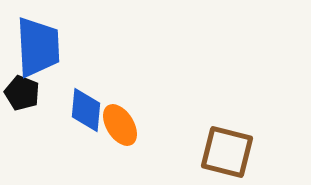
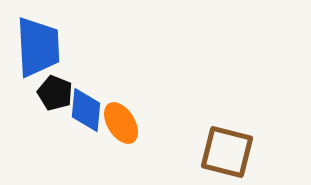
black pentagon: moved 33 px right
orange ellipse: moved 1 px right, 2 px up
